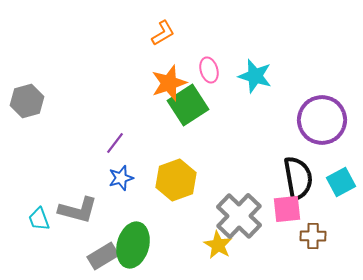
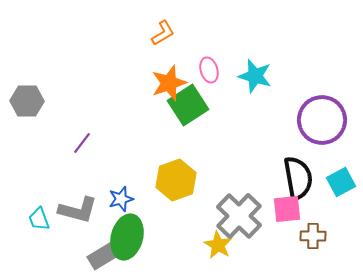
gray hexagon: rotated 16 degrees clockwise
purple line: moved 33 px left
blue star: moved 21 px down
green ellipse: moved 6 px left, 8 px up
